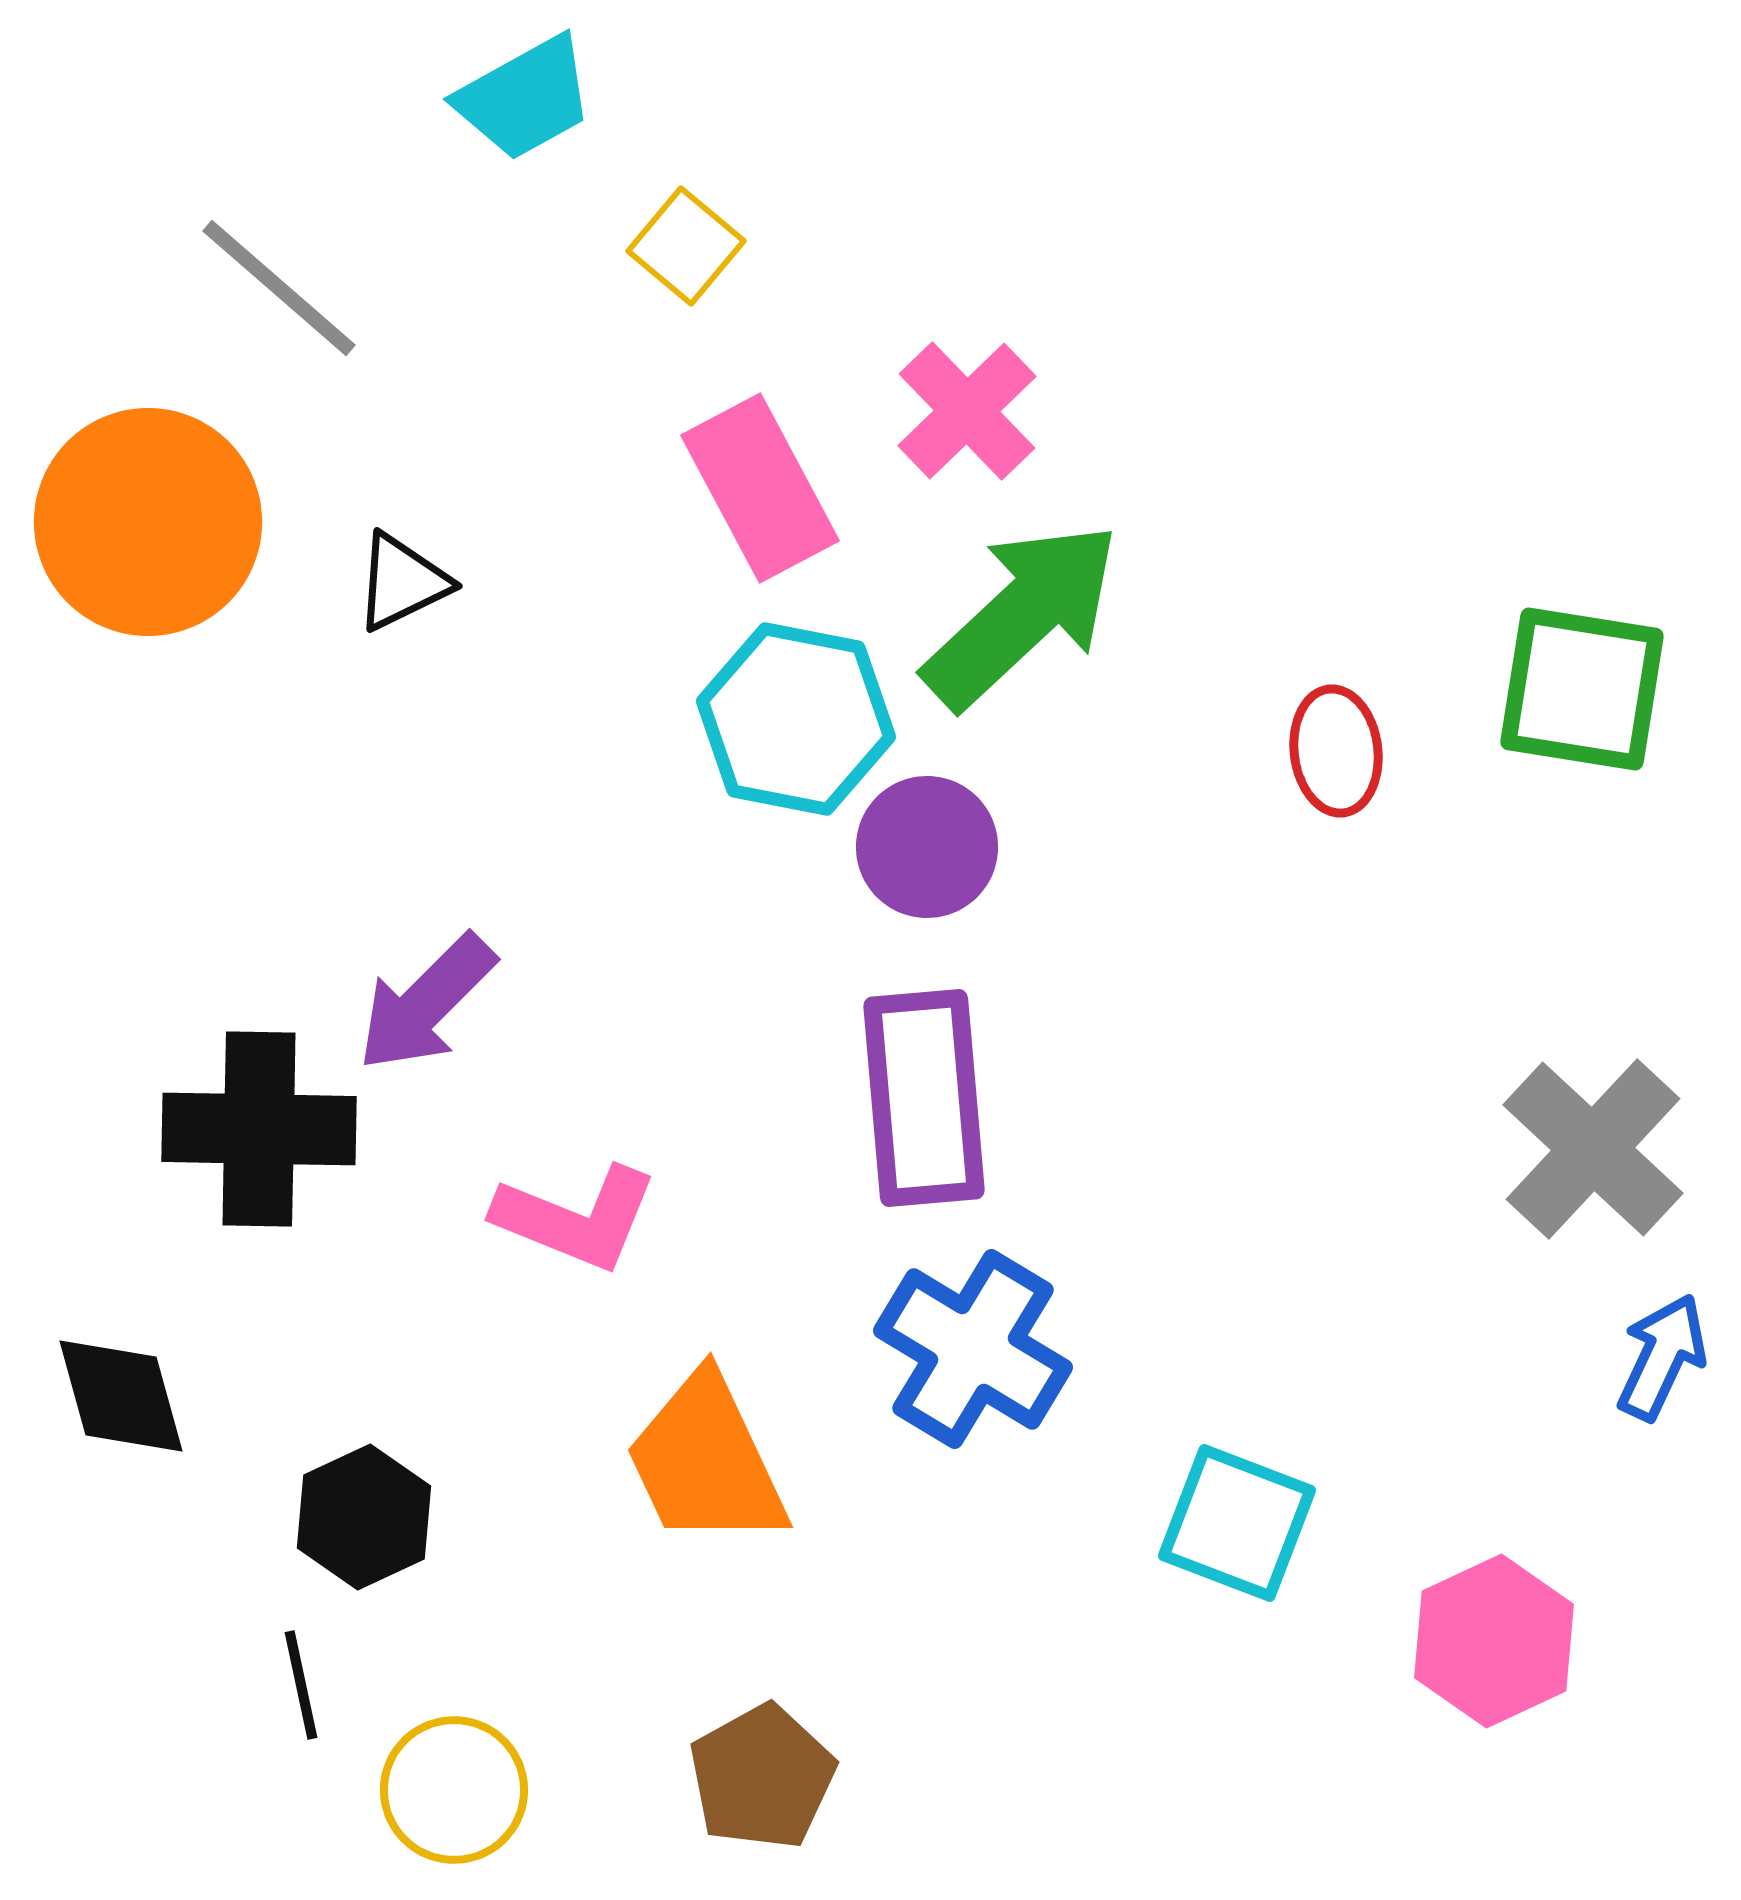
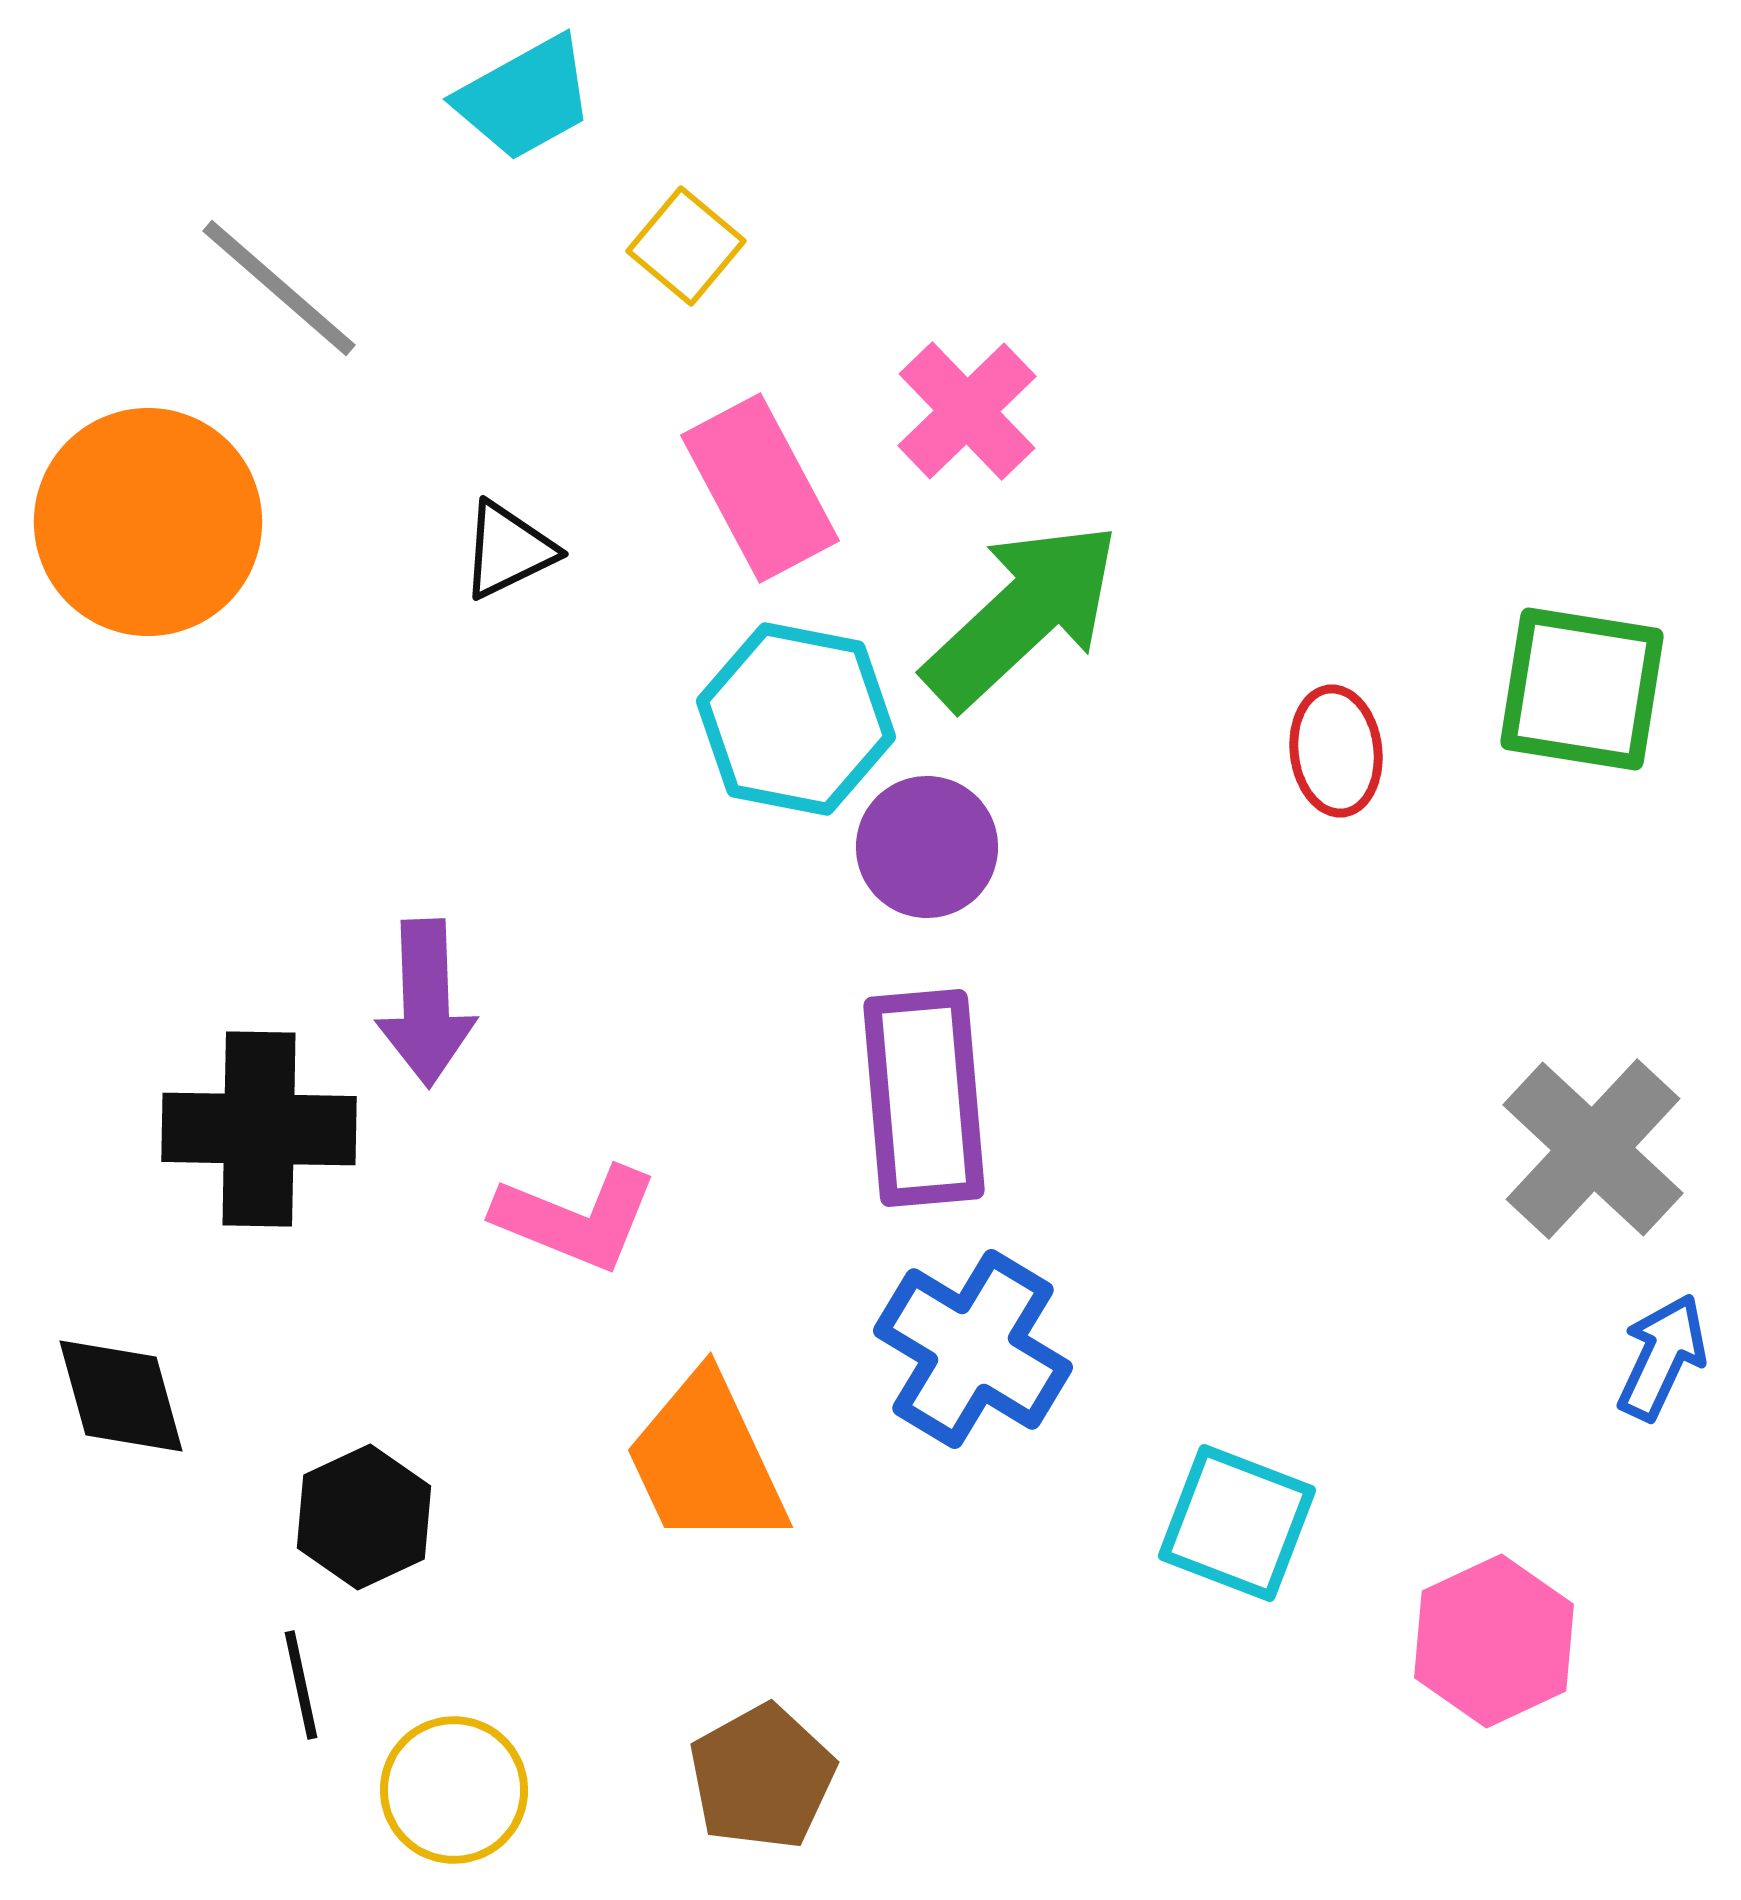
black triangle: moved 106 px right, 32 px up
purple arrow: rotated 47 degrees counterclockwise
